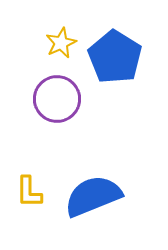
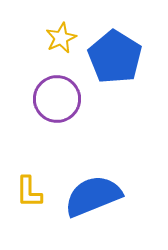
yellow star: moved 5 px up
